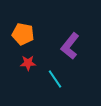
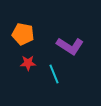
purple L-shape: rotated 96 degrees counterclockwise
cyan line: moved 1 px left, 5 px up; rotated 12 degrees clockwise
